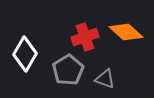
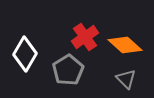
orange diamond: moved 1 px left, 13 px down
red cross: rotated 16 degrees counterclockwise
gray triangle: moved 21 px right; rotated 25 degrees clockwise
